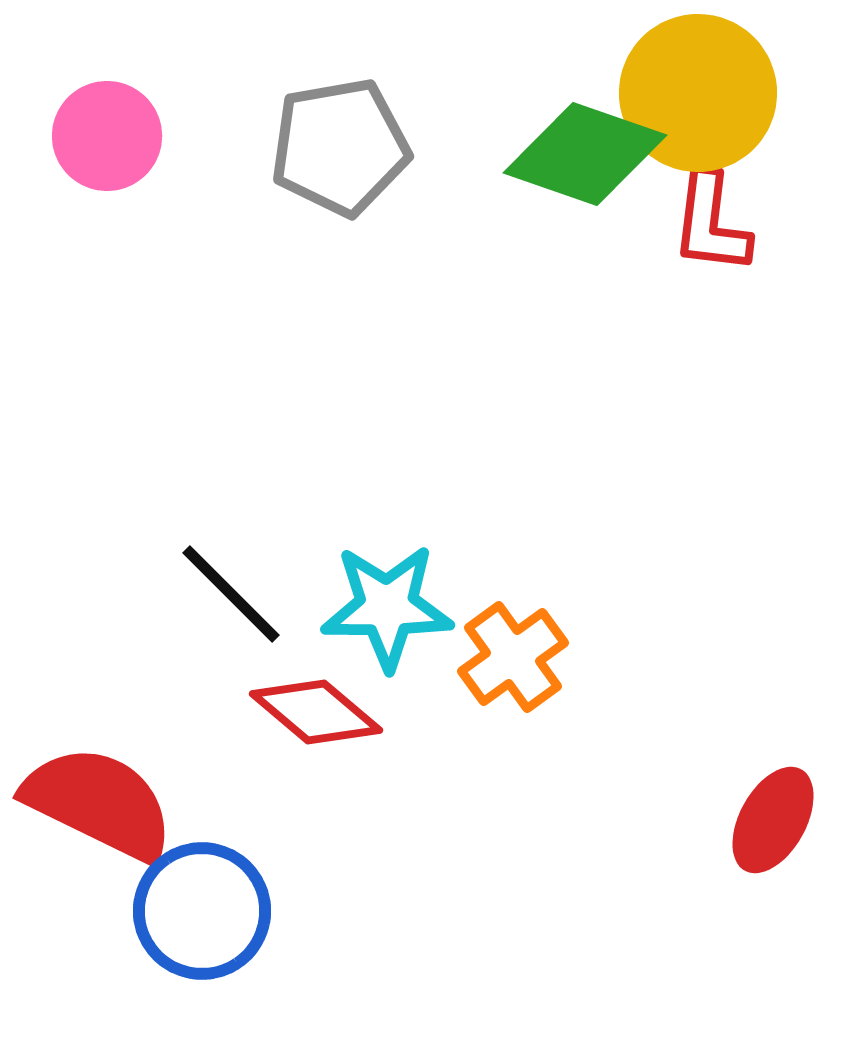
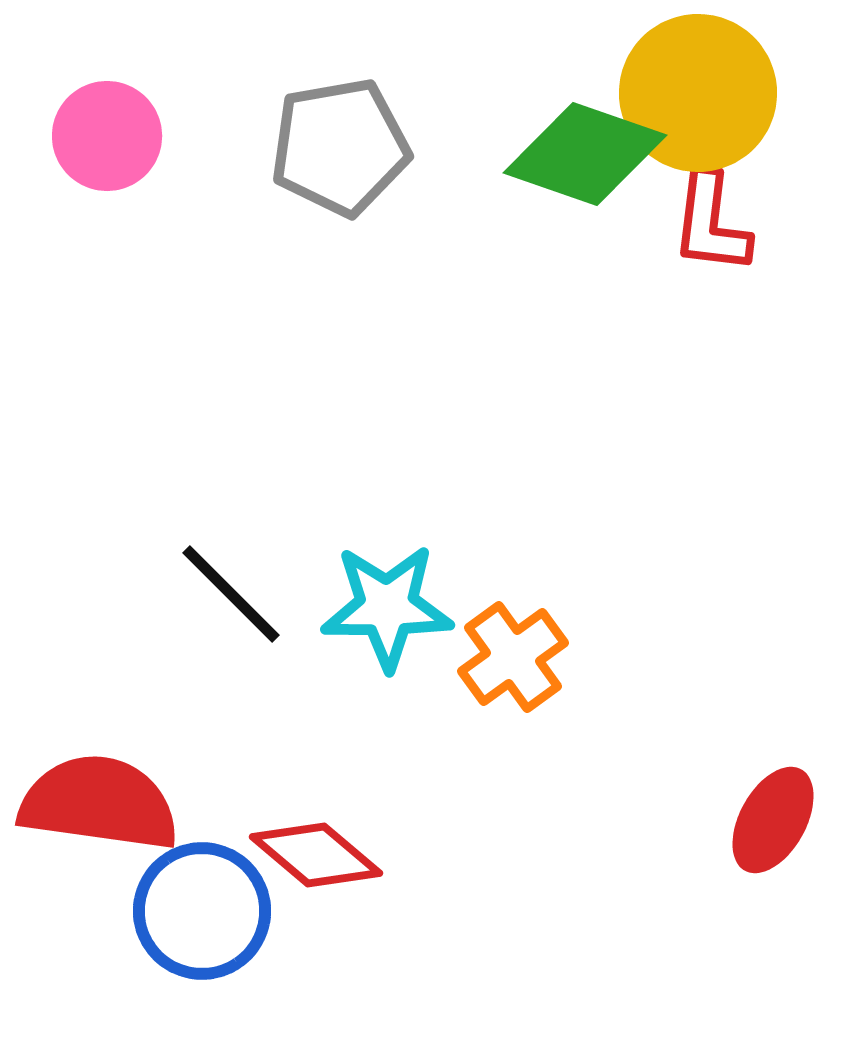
red diamond: moved 143 px down
red semicircle: rotated 18 degrees counterclockwise
